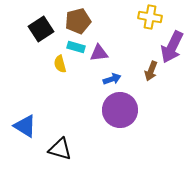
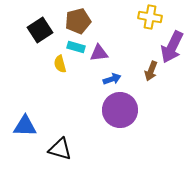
black square: moved 1 px left, 1 px down
blue triangle: rotated 30 degrees counterclockwise
